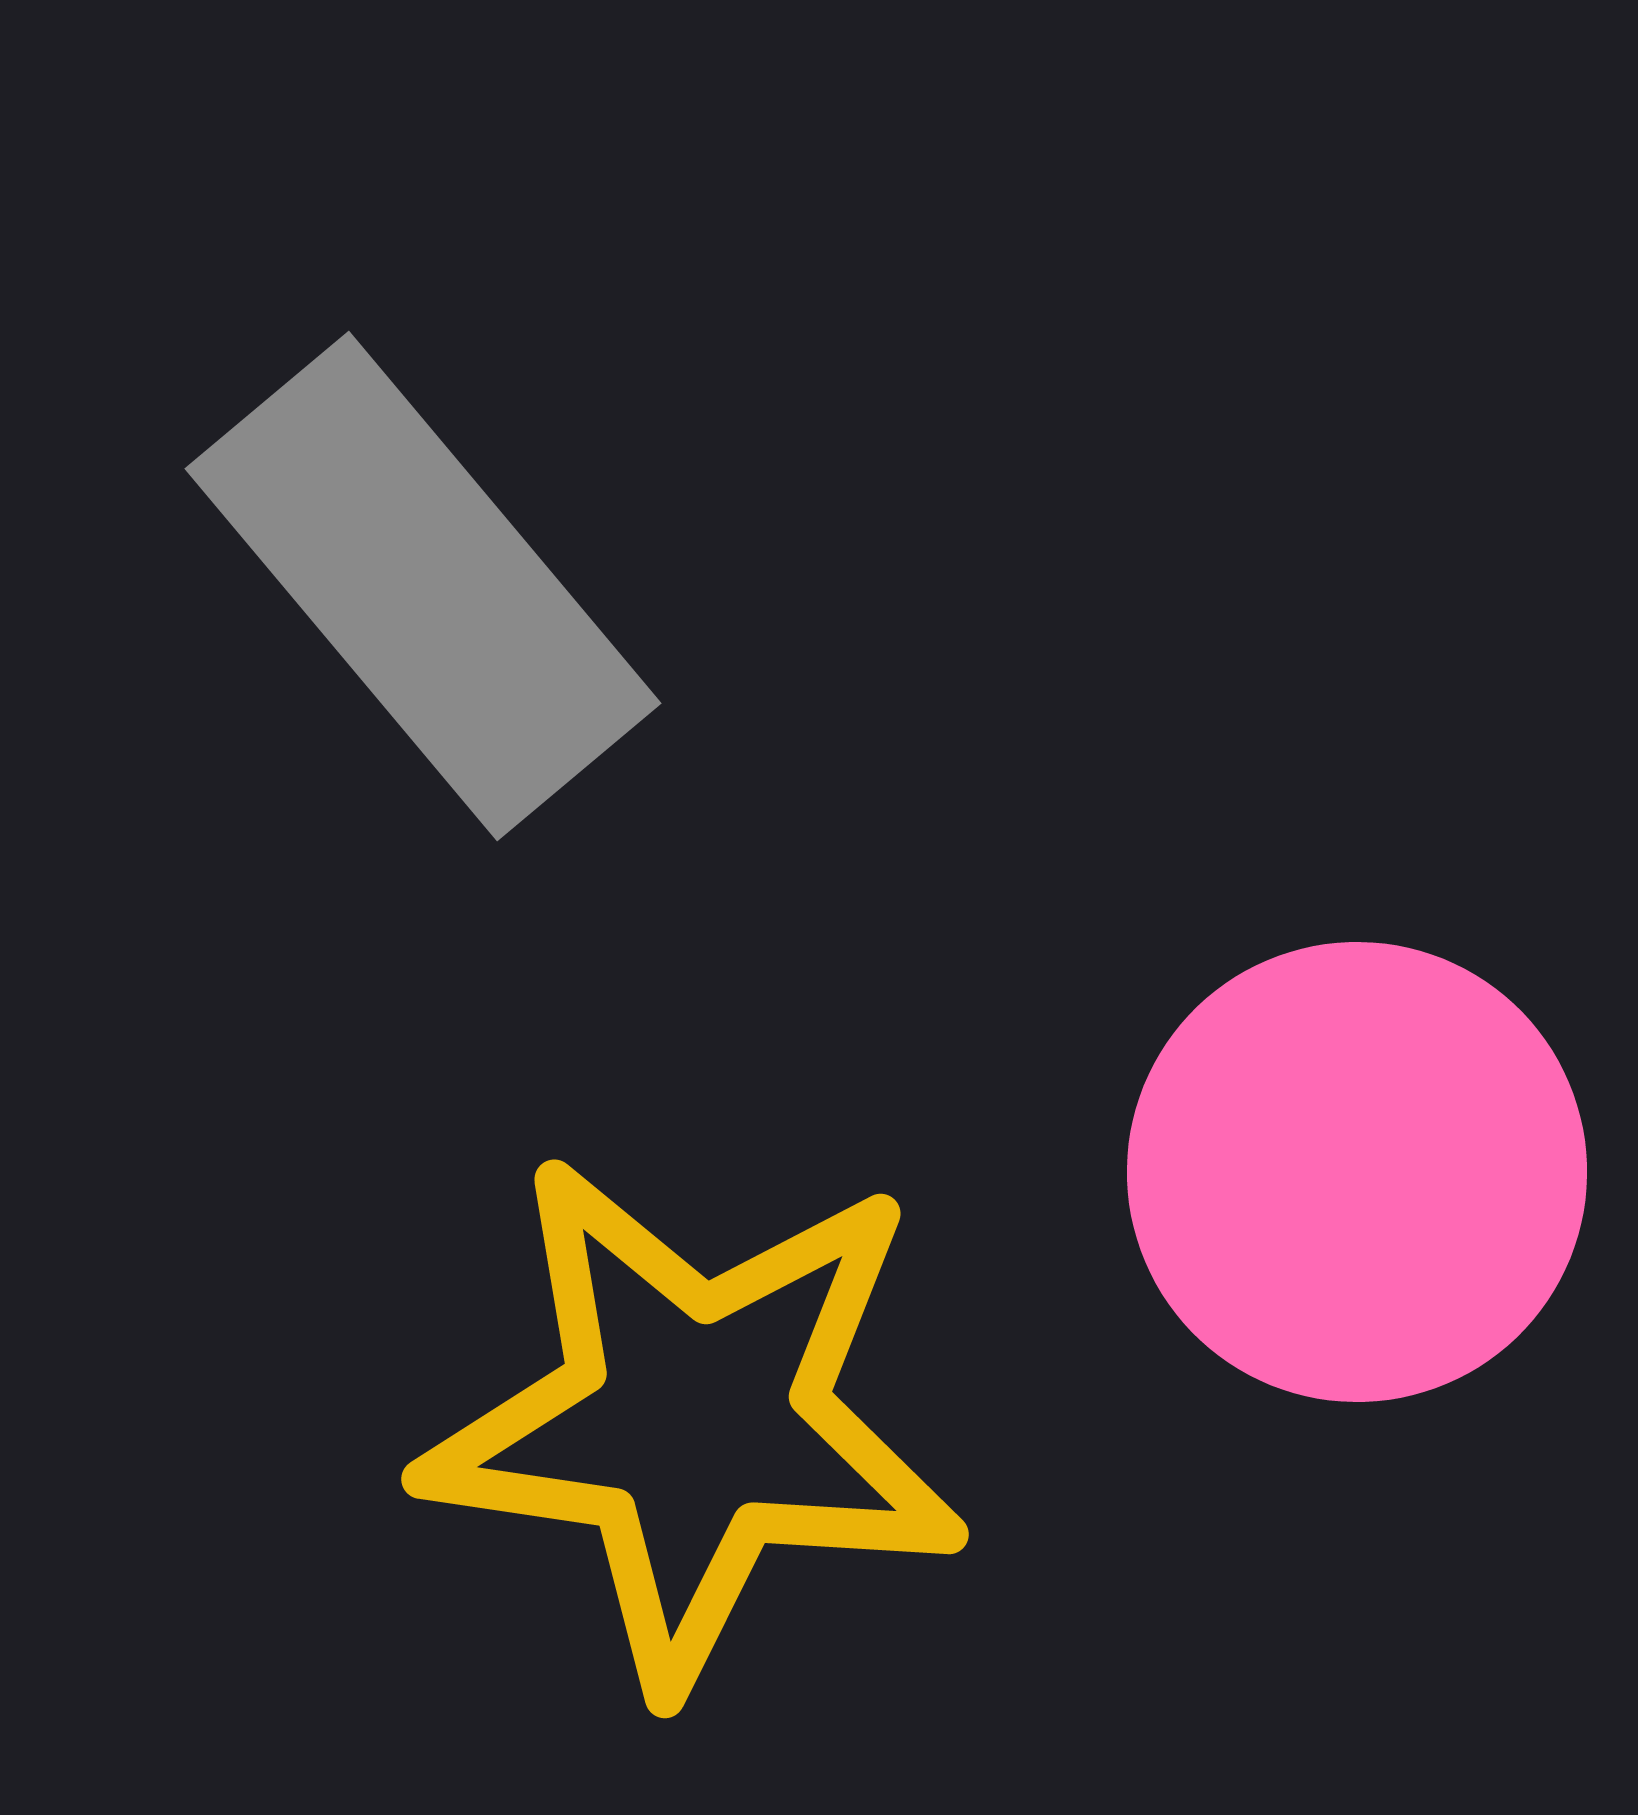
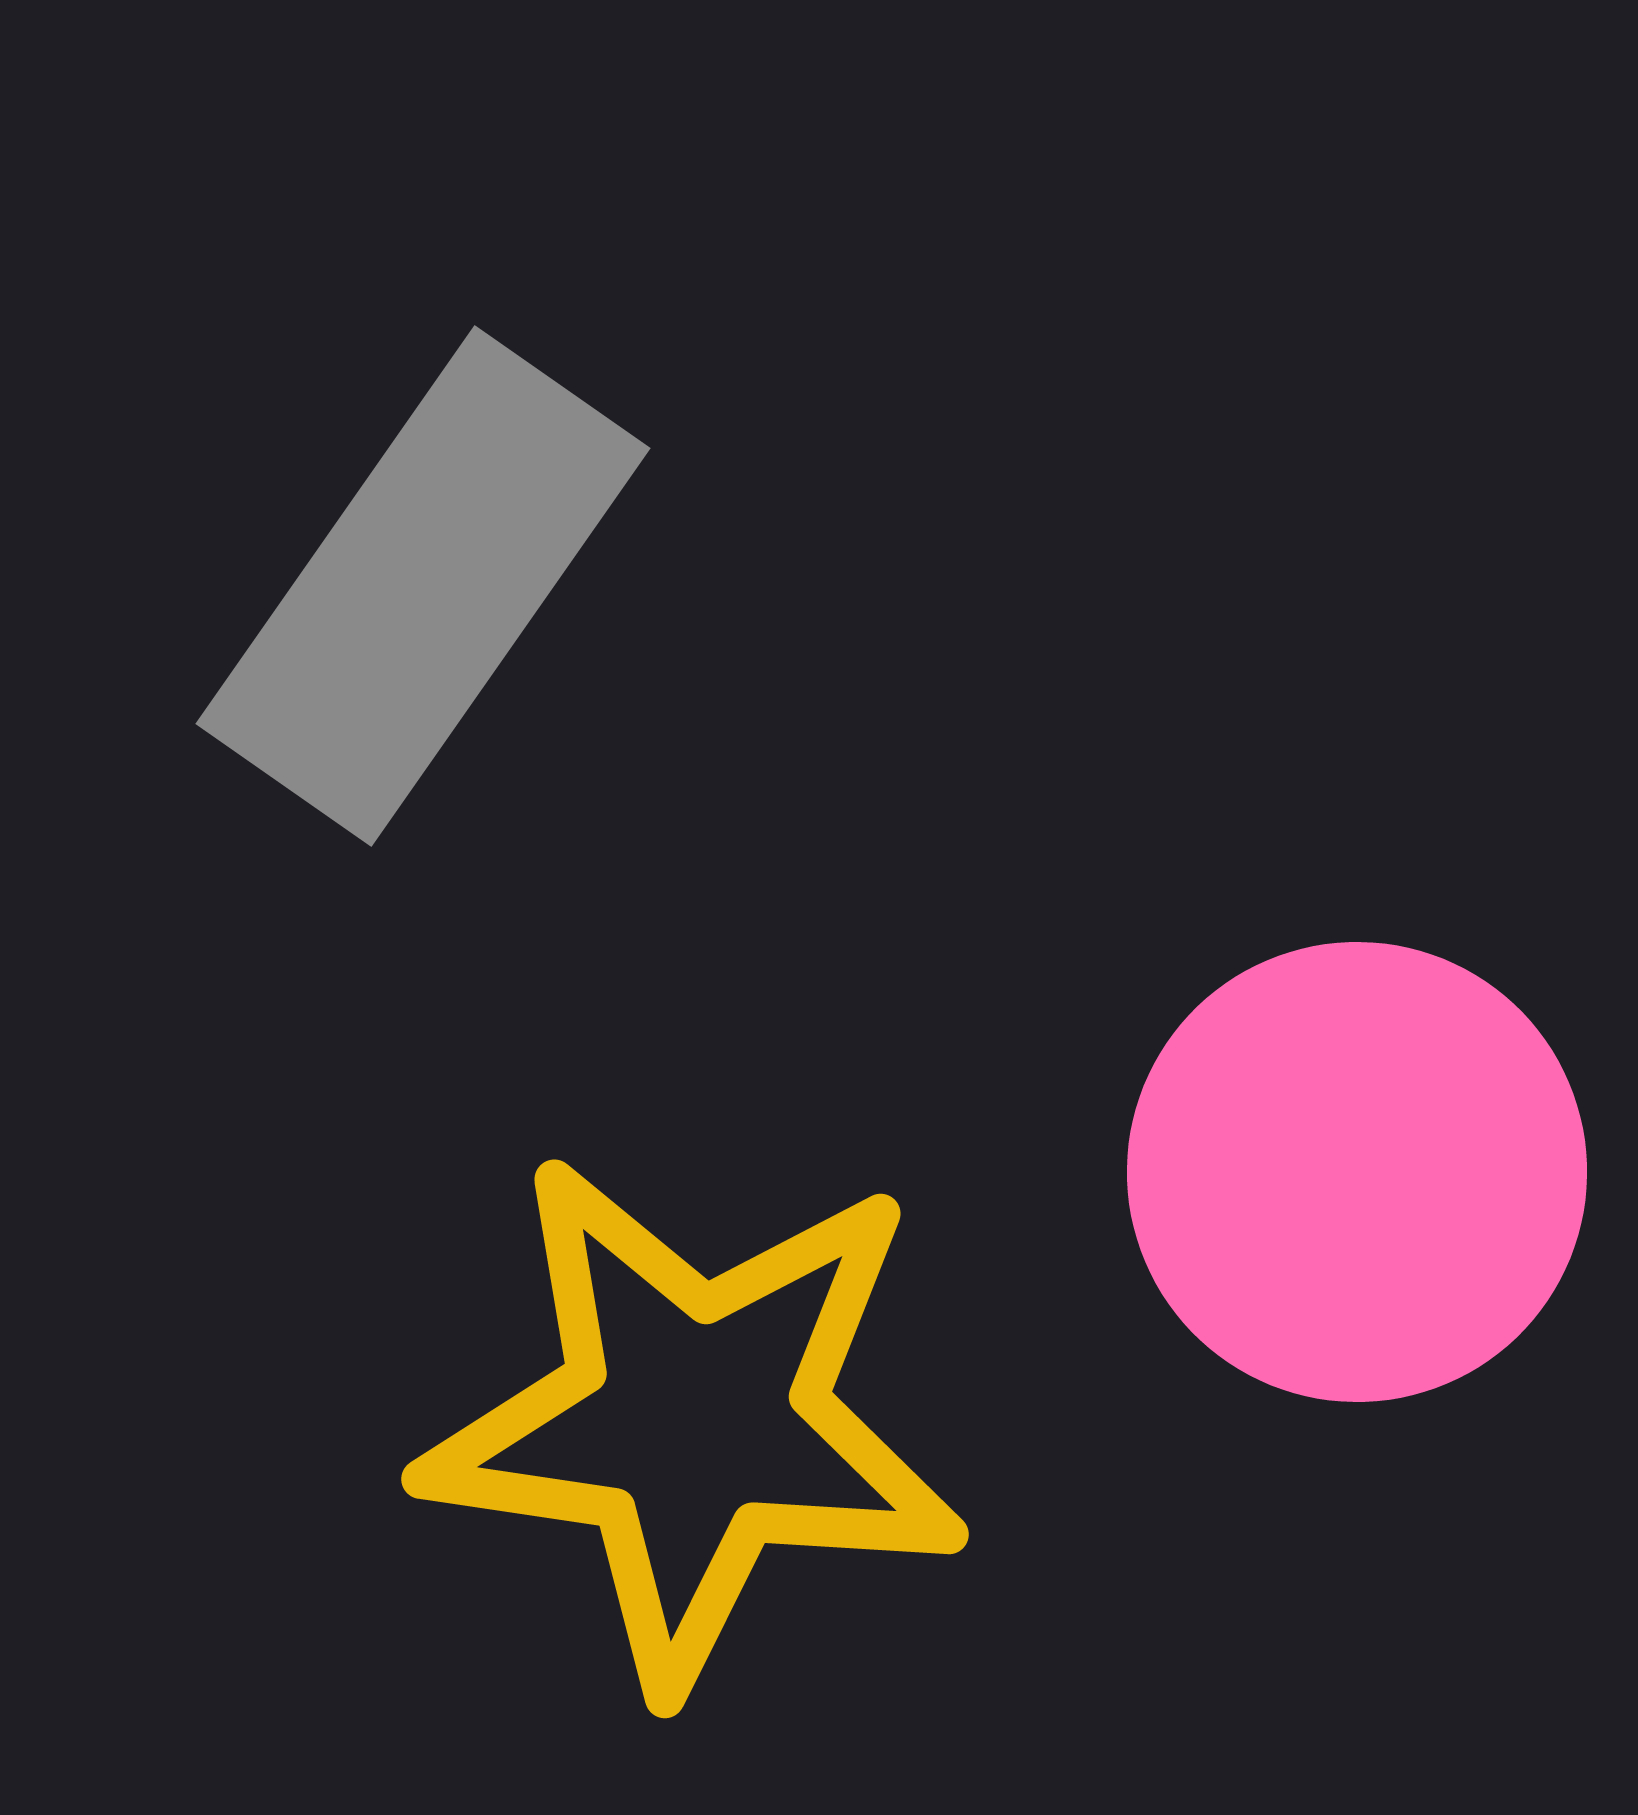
gray rectangle: rotated 75 degrees clockwise
